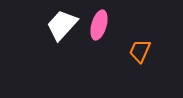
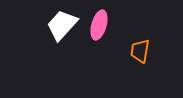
orange trapezoid: rotated 15 degrees counterclockwise
